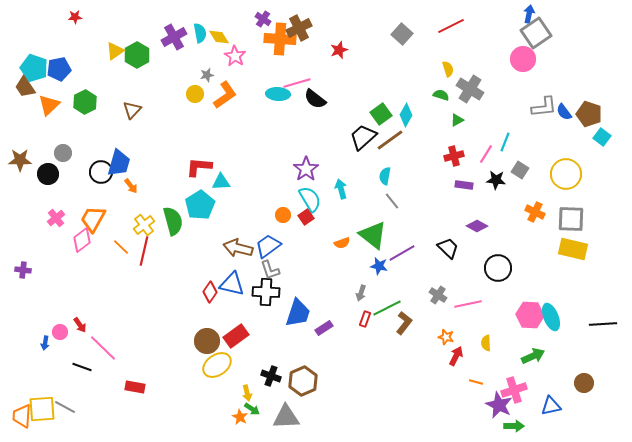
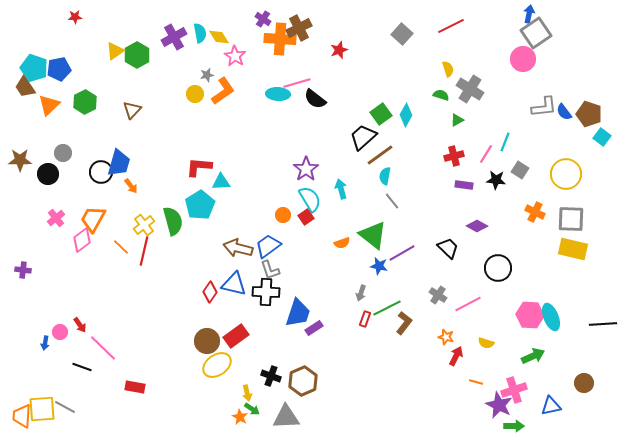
orange L-shape at (225, 95): moved 2 px left, 4 px up
brown line at (390, 140): moved 10 px left, 15 px down
blue triangle at (232, 284): moved 2 px right
pink line at (468, 304): rotated 16 degrees counterclockwise
purple rectangle at (324, 328): moved 10 px left
yellow semicircle at (486, 343): rotated 70 degrees counterclockwise
